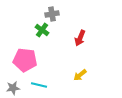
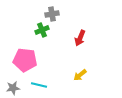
green cross: rotated 32 degrees clockwise
